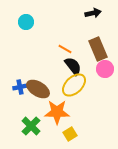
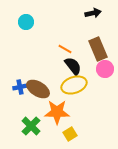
yellow ellipse: rotated 25 degrees clockwise
